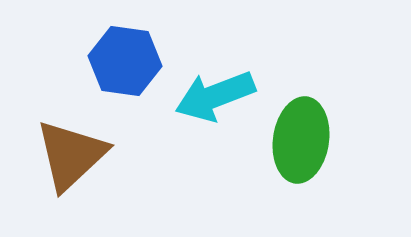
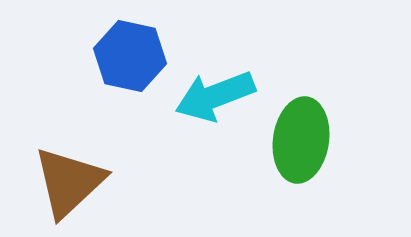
blue hexagon: moved 5 px right, 5 px up; rotated 4 degrees clockwise
brown triangle: moved 2 px left, 27 px down
